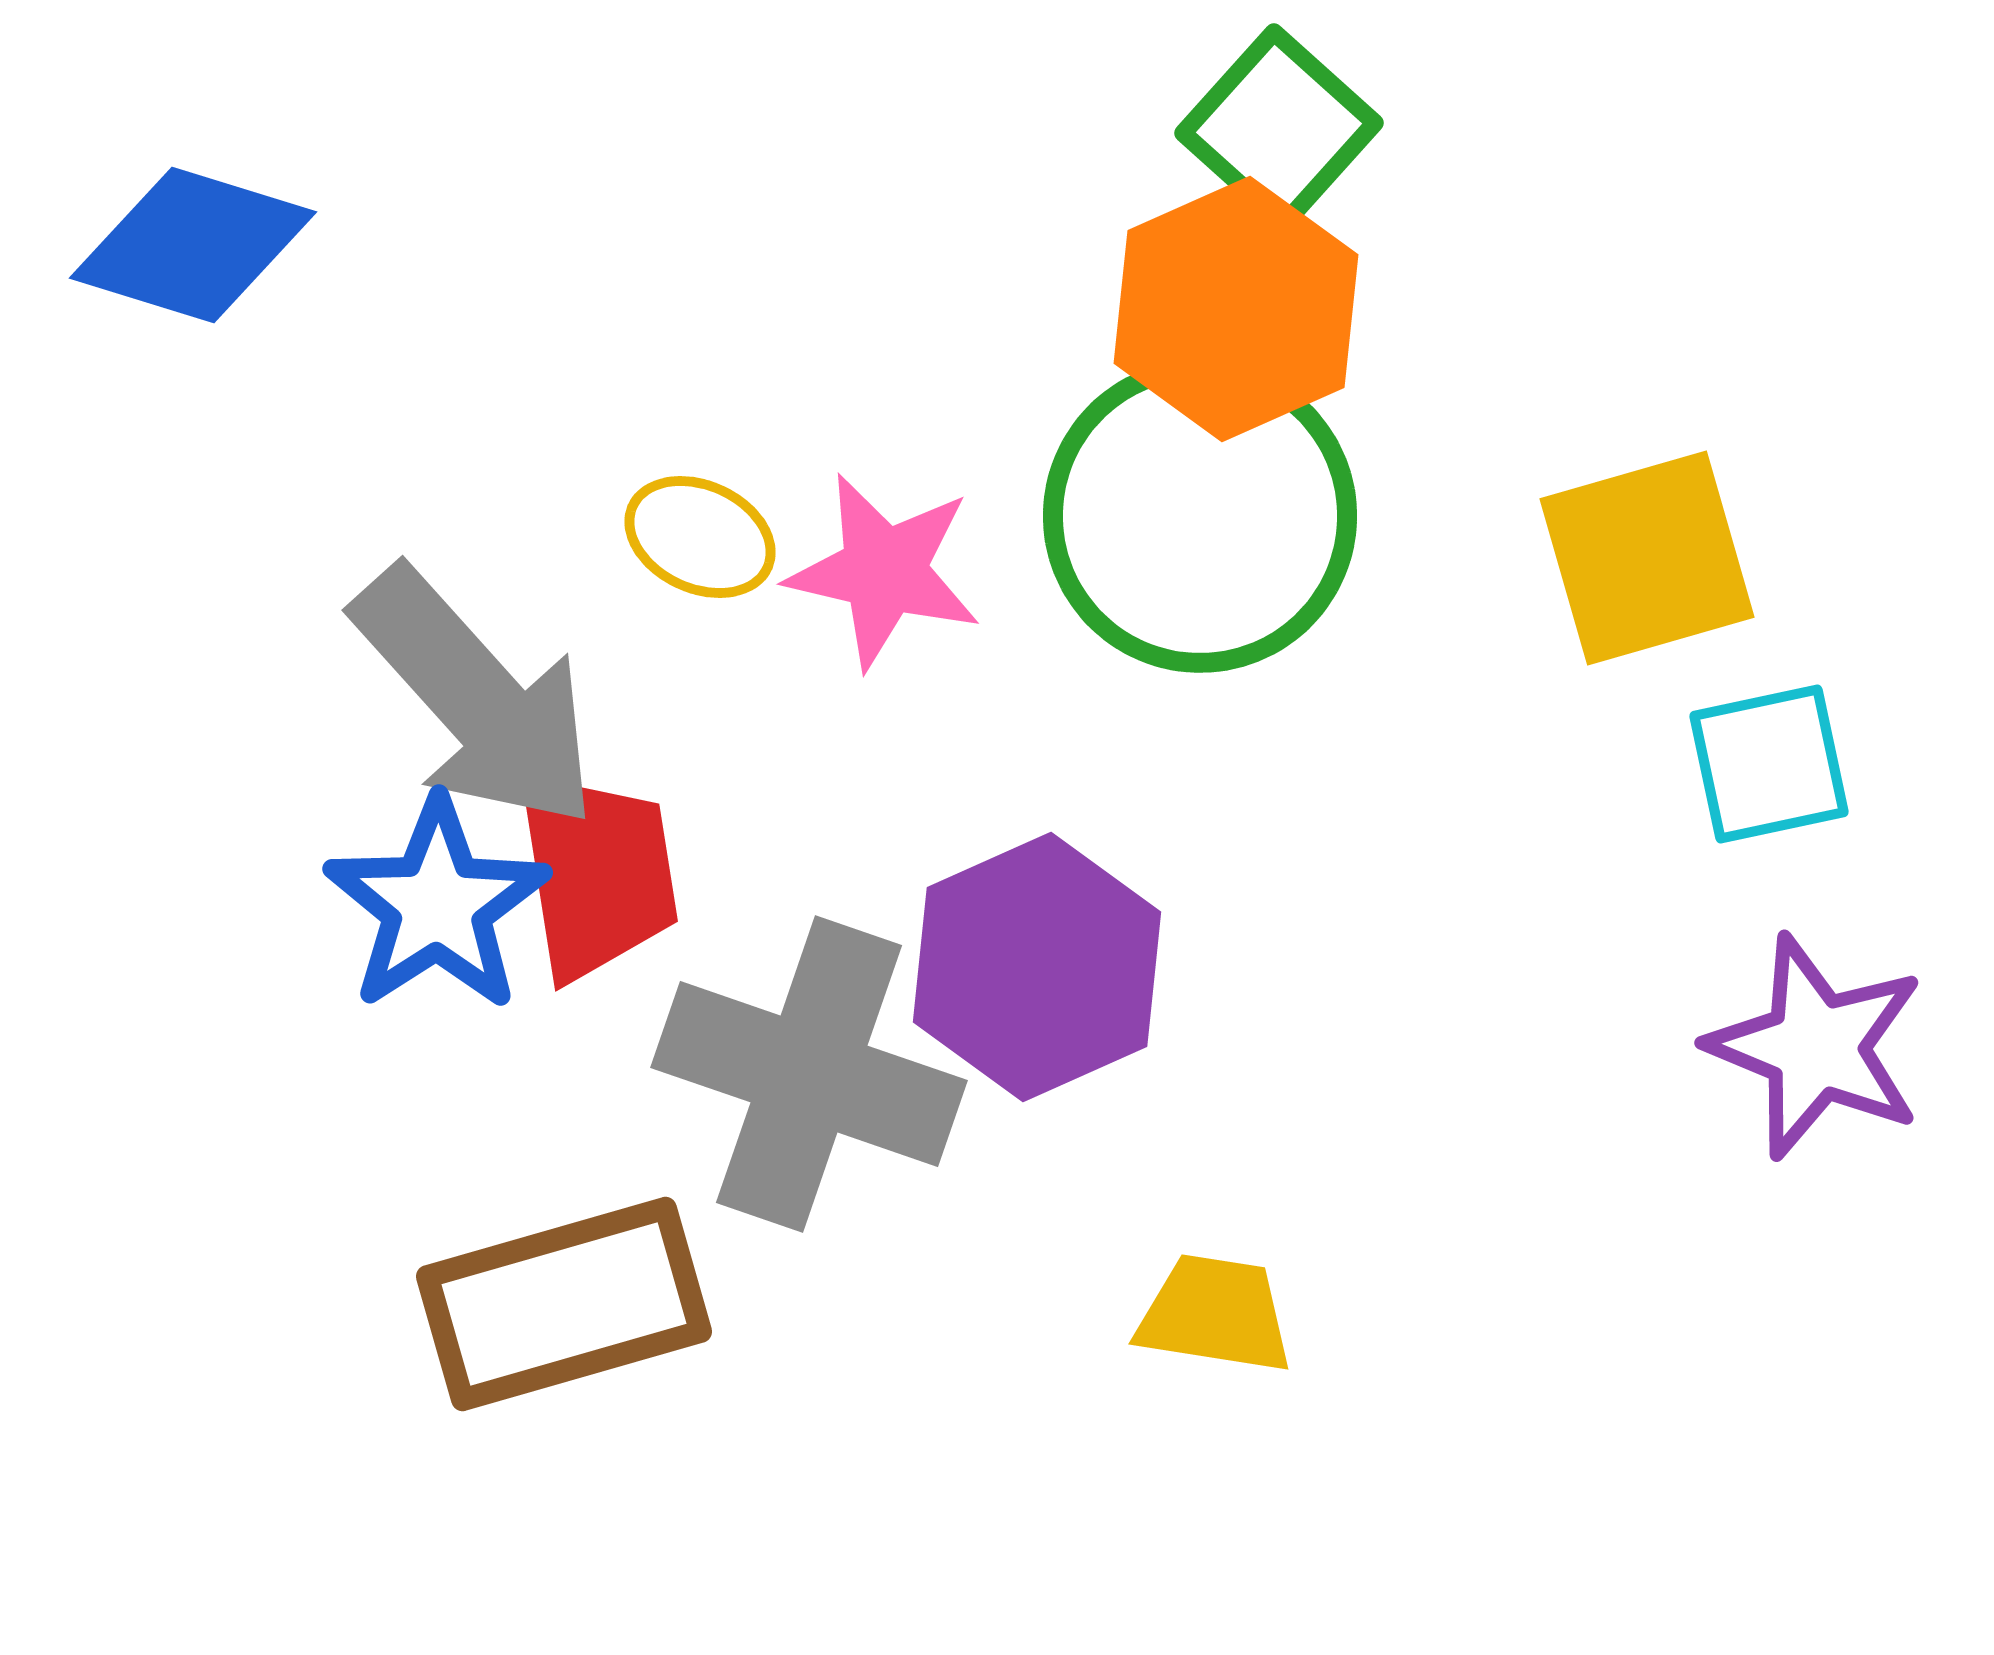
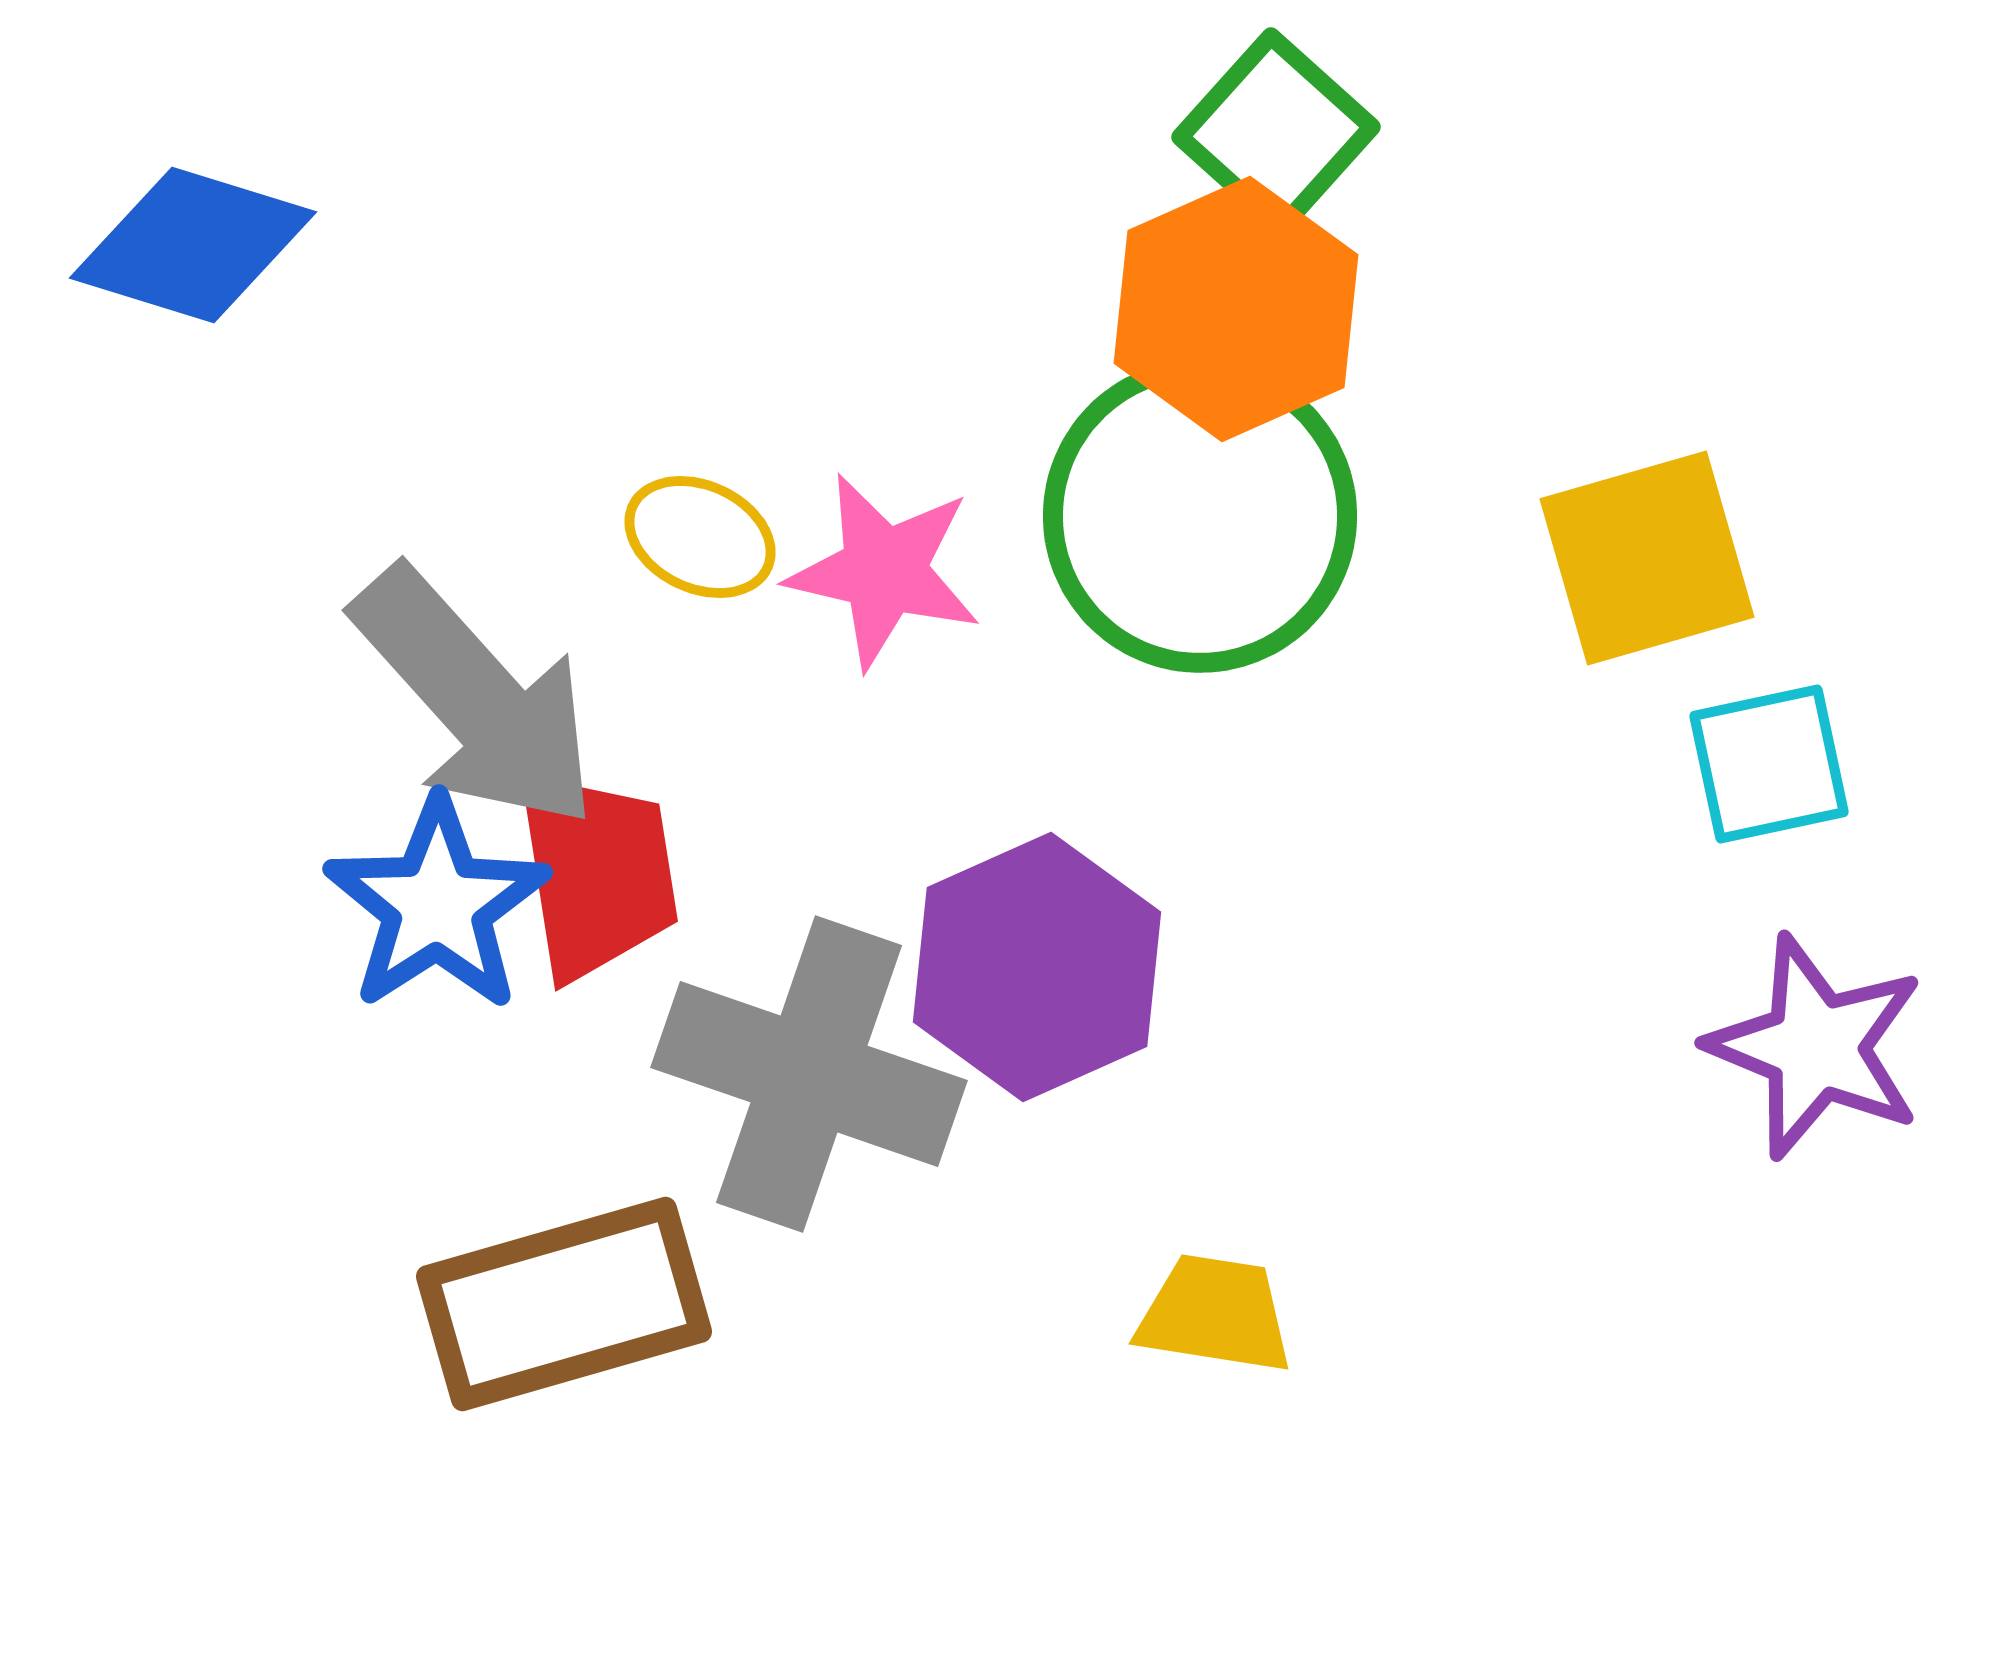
green square: moved 3 px left, 4 px down
